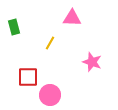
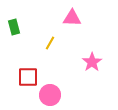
pink star: rotated 18 degrees clockwise
